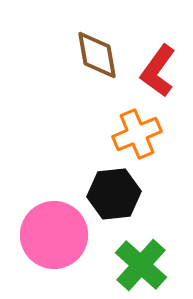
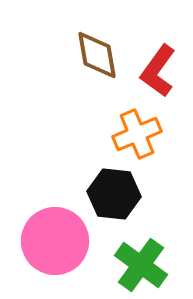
black hexagon: rotated 12 degrees clockwise
pink circle: moved 1 px right, 6 px down
green cross: rotated 6 degrees counterclockwise
